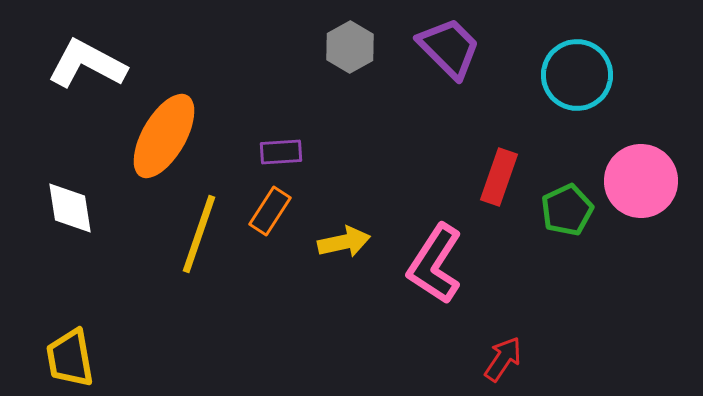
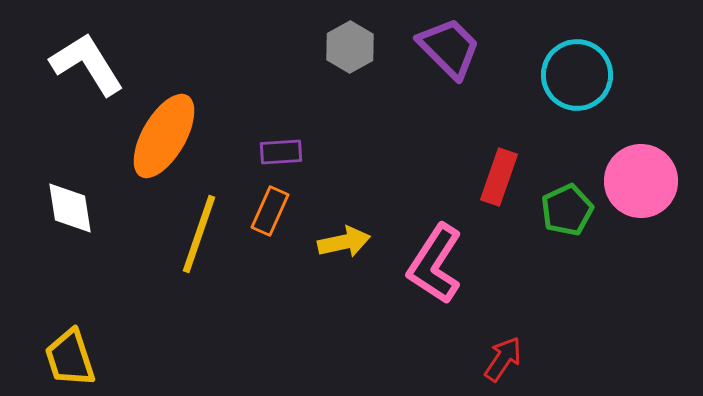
white L-shape: rotated 30 degrees clockwise
orange rectangle: rotated 9 degrees counterclockwise
yellow trapezoid: rotated 8 degrees counterclockwise
